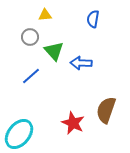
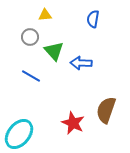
blue line: rotated 72 degrees clockwise
